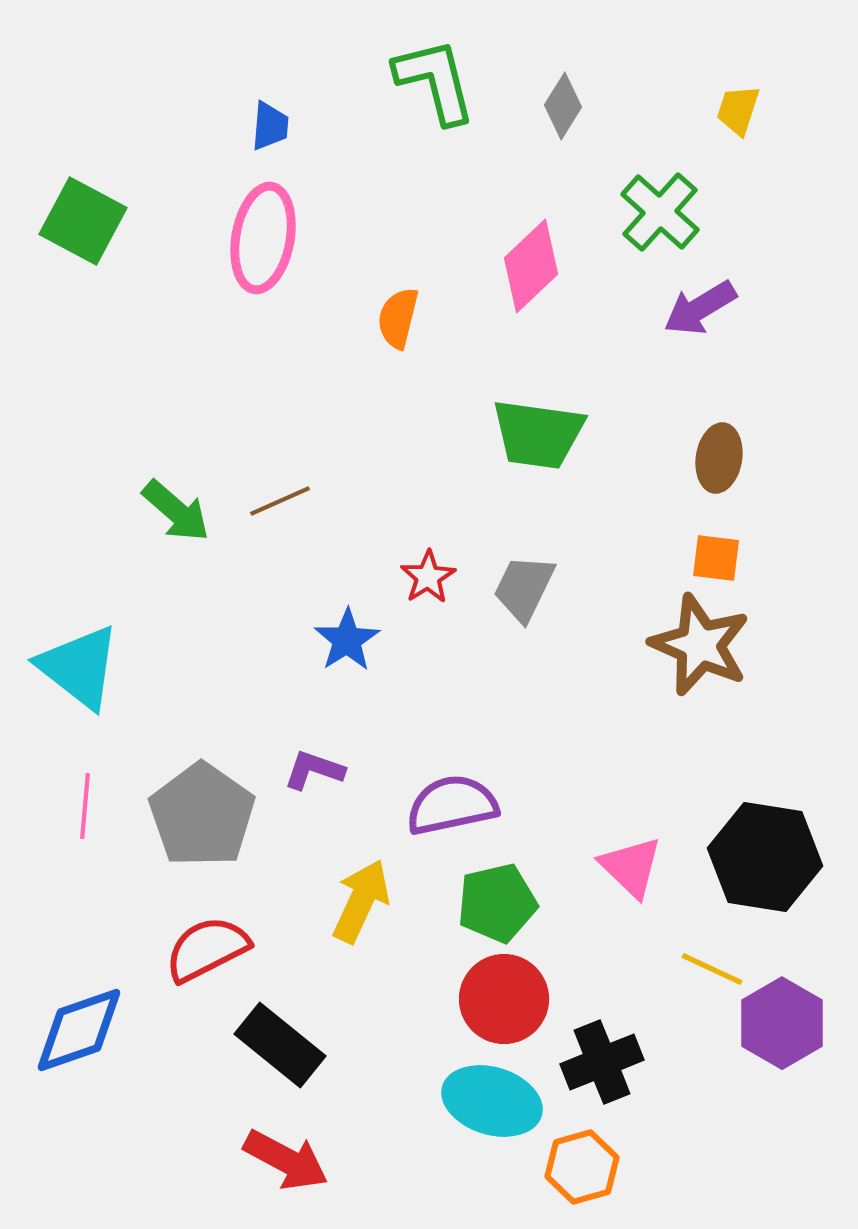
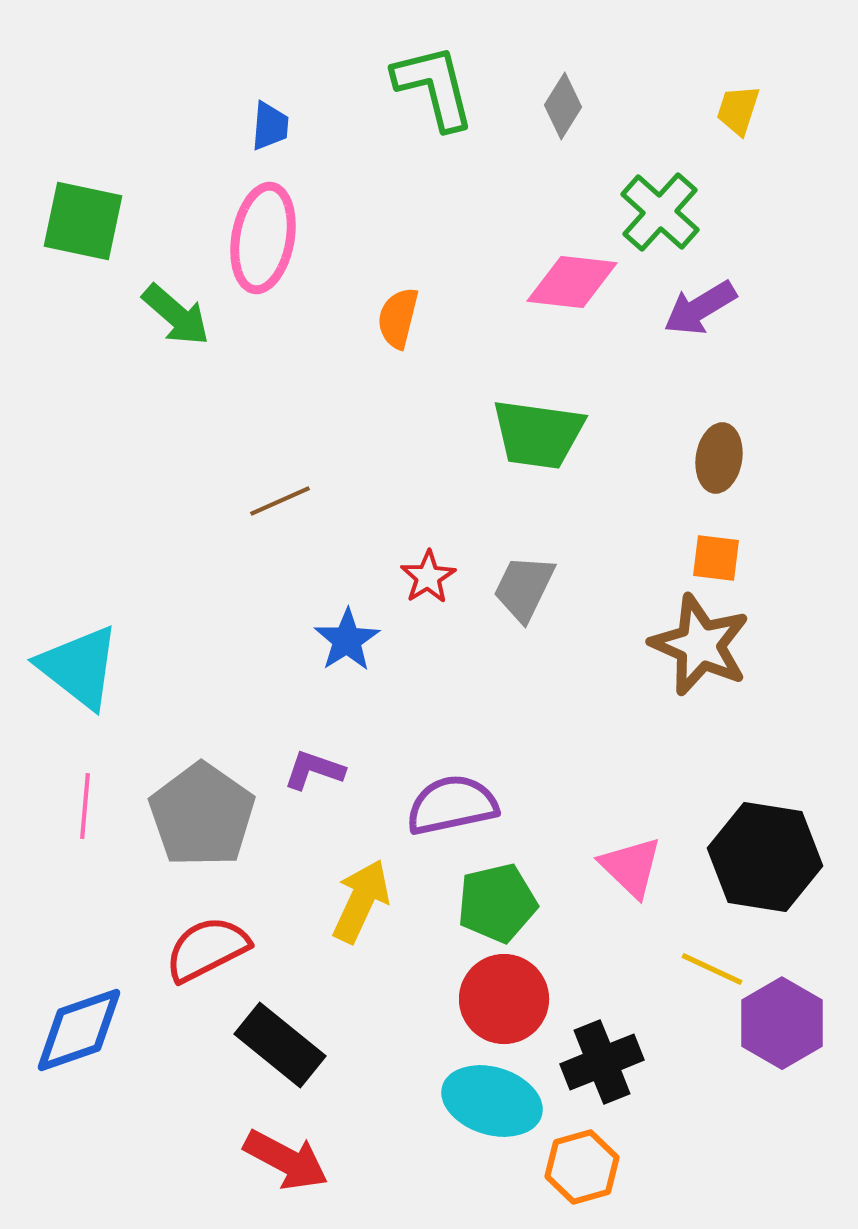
green L-shape: moved 1 px left, 6 px down
green square: rotated 16 degrees counterclockwise
pink diamond: moved 41 px right, 16 px down; rotated 50 degrees clockwise
green arrow: moved 196 px up
